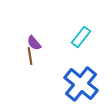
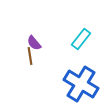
cyan rectangle: moved 2 px down
blue cross: rotated 8 degrees counterclockwise
